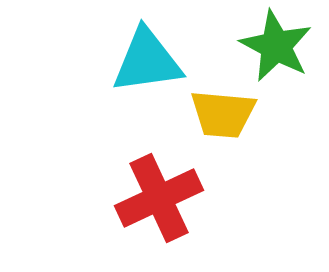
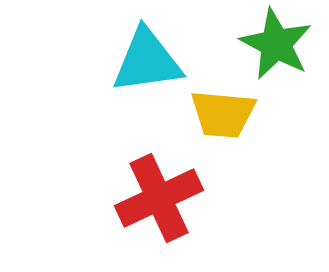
green star: moved 2 px up
